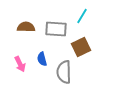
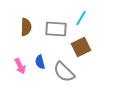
cyan line: moved 1 px left, 2 px down
brown semicircle: rotated 90 degrees clockwise
blue semicircle: moved 2 px left, 3 px down
pink arrow: moved 2 px down
gray semicircle: rotated 45 degrees counterclockwise
